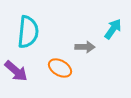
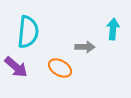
cyan arrow: rotated 30 degrees counterclockwise
purple arrow: moved 4 px up
